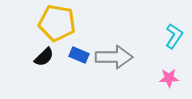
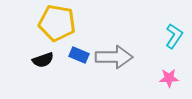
black semicircle: moved 1 px left, 3 px down; rotated 25 degrees clockwise
